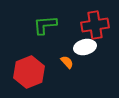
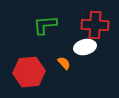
red cross: rotated 12 degrees clockwise
orange semicircle: moved 3 px left, 1 px down
red hexagon: rotated 16 degrees clockwise
